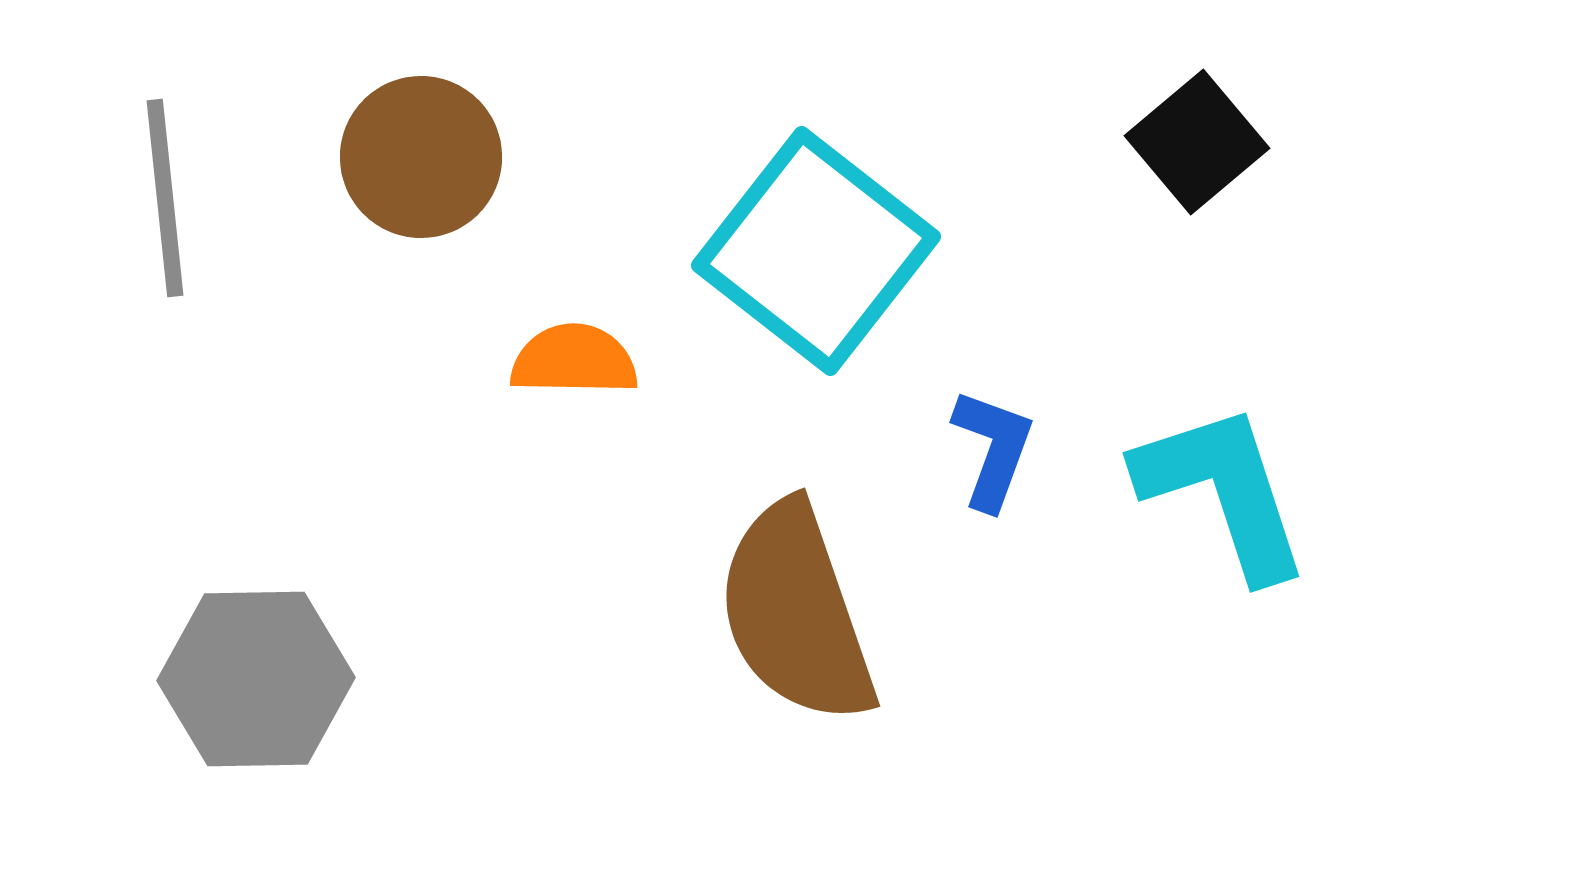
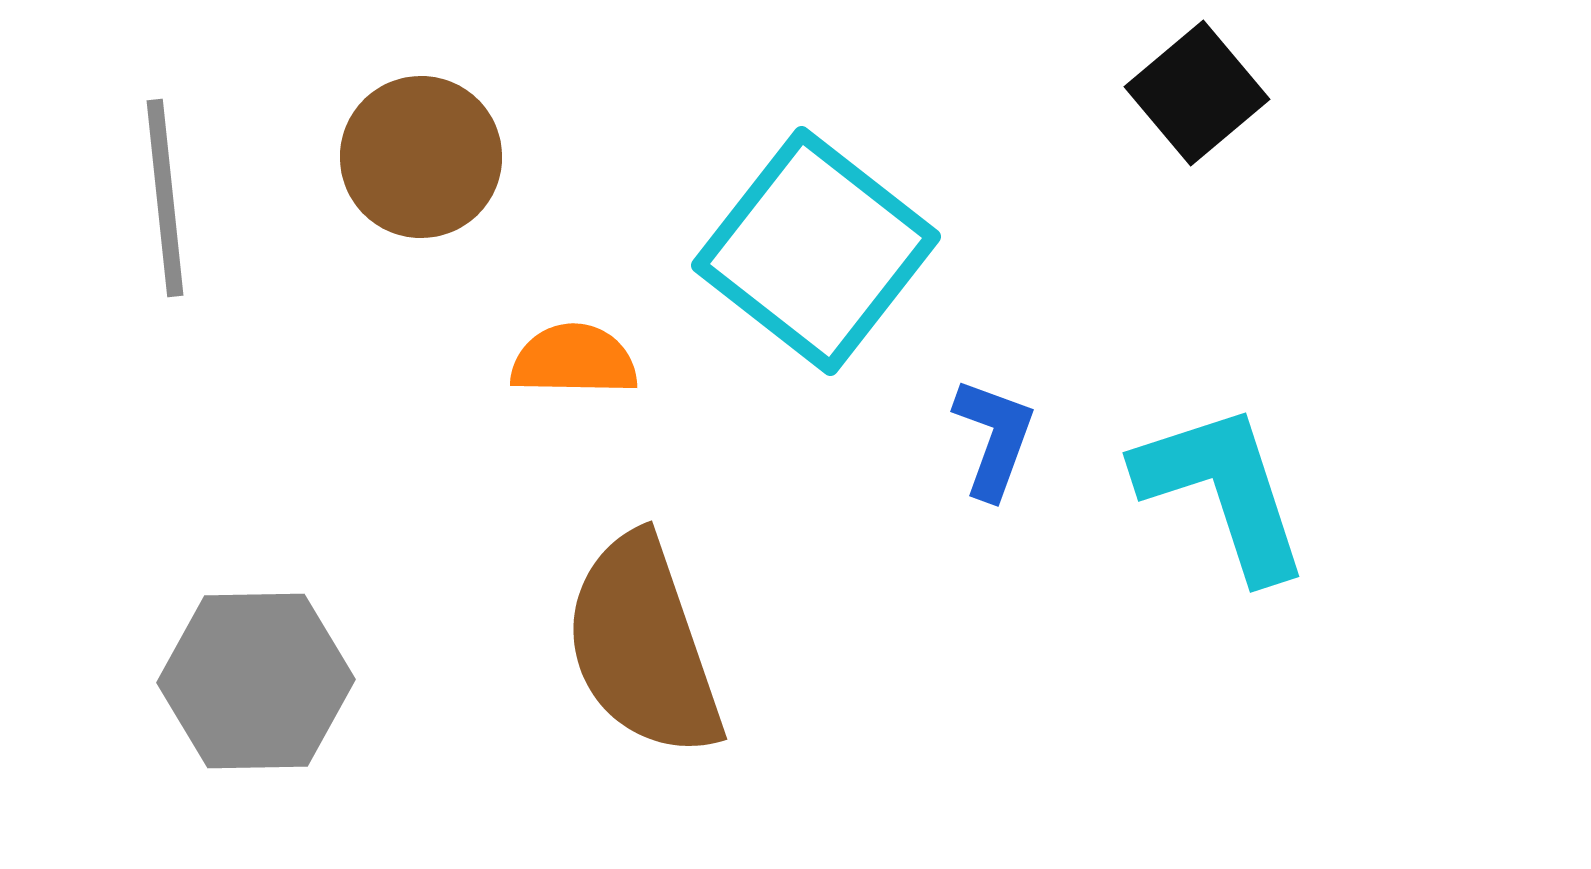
black square: moved 49 px up
blue L-shape: moved 1 px right, 11 px up
brown semicircle: moved 153 px left, 33 px down
gray hexagon: moved 2 px down
